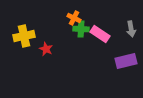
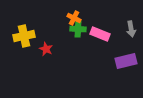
green cross: moved 3 px left
pink rectangle: rotated 12 degrees counterclockwise
